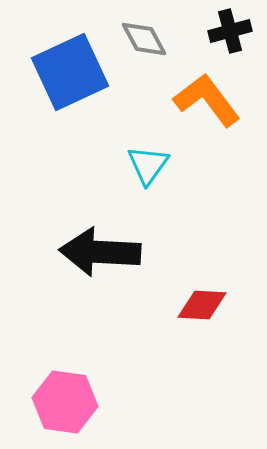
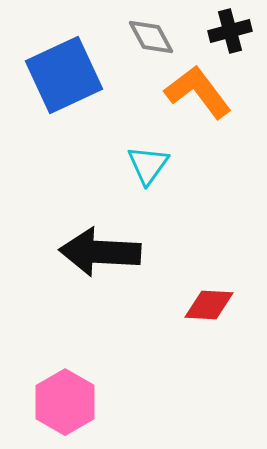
gray diamond: moved 7 px right, 2 px up
blue square: moved 6 px left, 3 px down
orange L-shape: moved 9 px left, 8 px up
red diamond: moved 7 px right
pink hexagon: rotated 22 degrees clockwise
